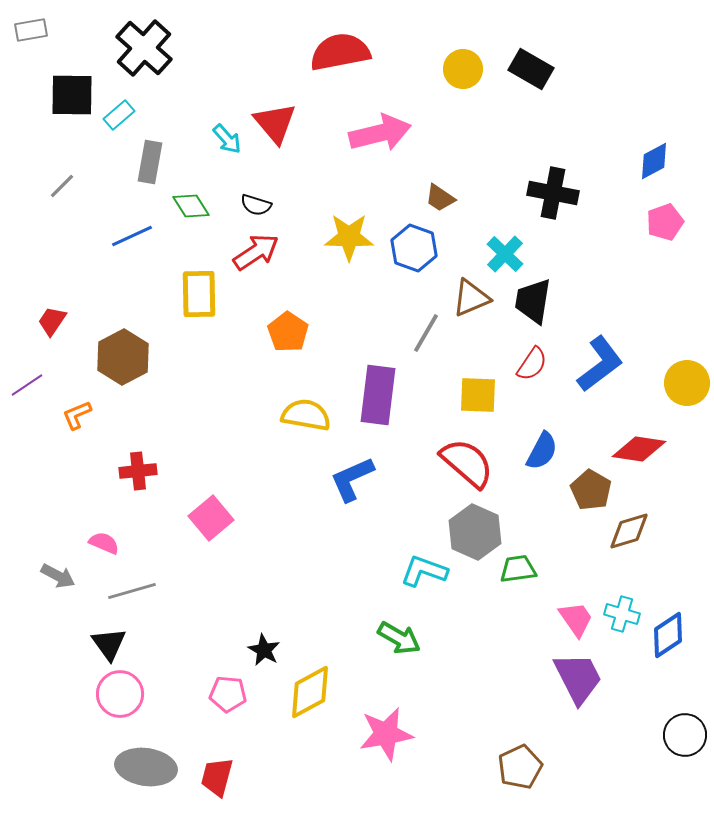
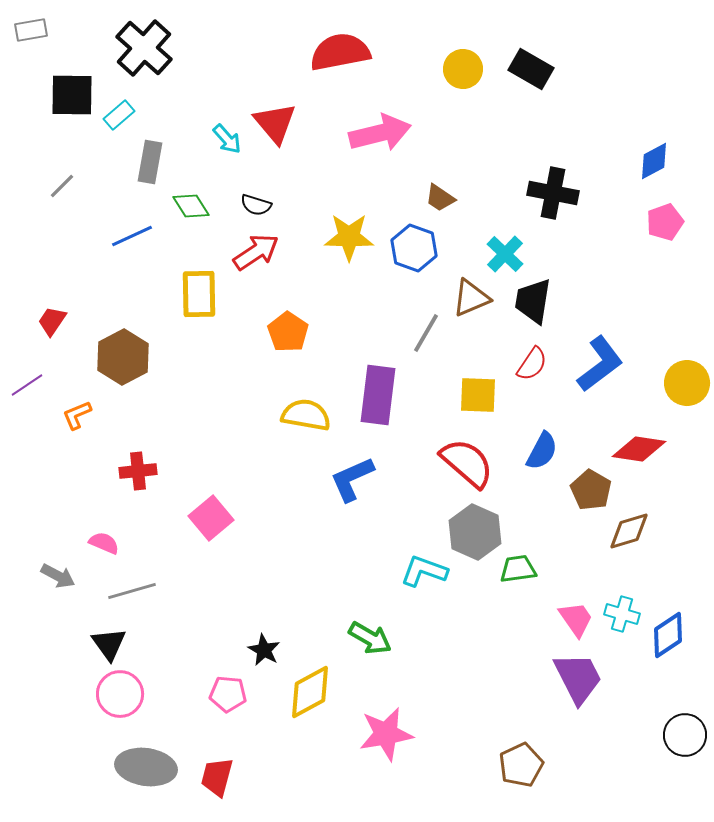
green arrow at (399, 638): moved 29 px left
brown pentagon at (520, 767): moved 1 px right, 2 px up
